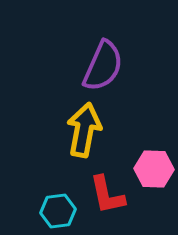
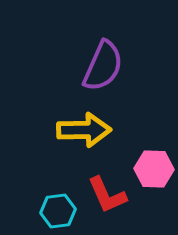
yellow arrow: rotated 78 degrees clockwise
red L-shape: rotated 12 degrees counterclockwise
